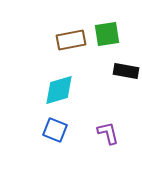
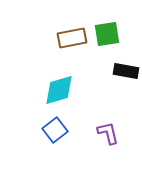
brown rectangle: moved 1 px right, 2 px up
blue square: rotated 30 degrees clockwise
